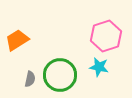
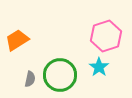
cyan star: rotated 24 degrees clockwise
